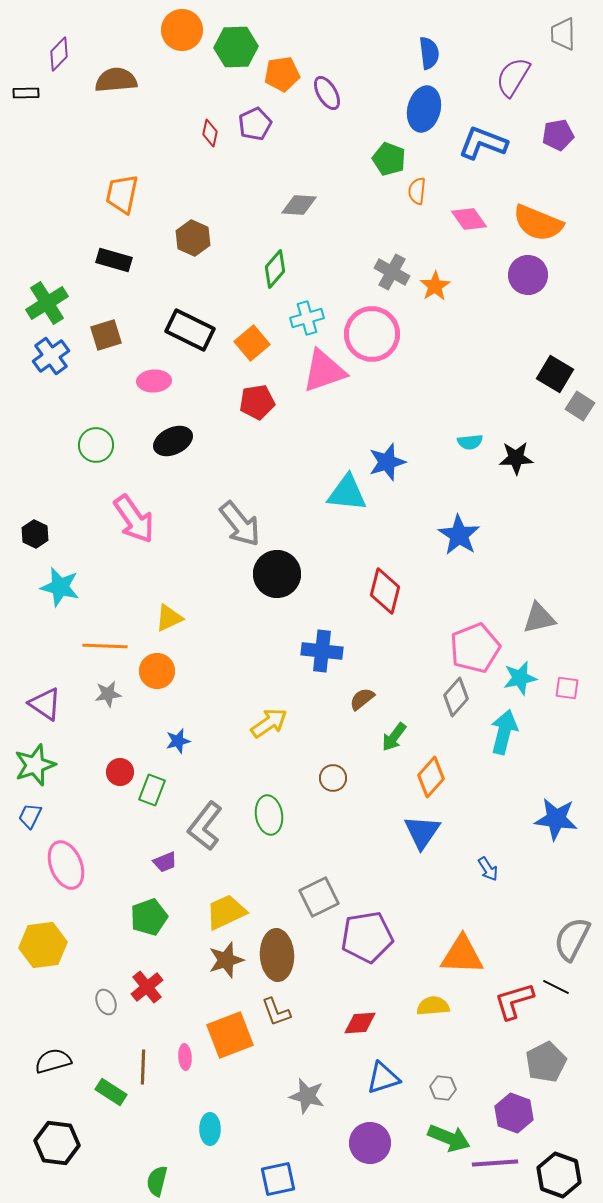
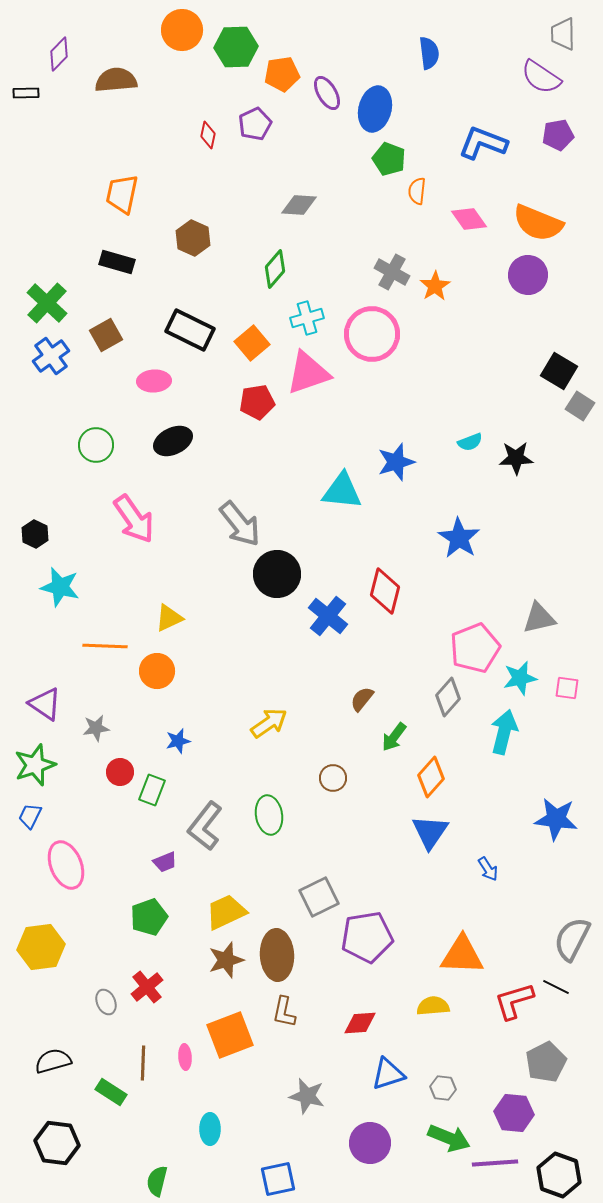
purple semicircle at (513, 77): moved 28 px right; rotated 87 degrees counterclockwise
blue ellipse at (424, 109): moved 49 px left
red diamond at (210, 133): moved 2 px left, 2 px down
black rectangle at (114, 260): moved 3 px right, 2 px down
green cross at (47, 303): rotated 15 degrees counterclockwise
brown square at (106, 335): rotated 12 degrees counterclockwise
pink triangle at (324, 371): moved 16 px left, 2 px down
black square at (555, 374): moved 4 px right, 3 px up
cyan semicircle at (470, 442): rotated 15 degrees counterclockwise
blue star at (387, 462): moved 9 px right
cyan triangle at (347, 493): moved 5 px left, 2 px up
blue star at (459, 535): moved 3 px down
blue cross at (322, 651): moved 6 px right, 35 px up; rotated 33 degrees clockwise
gray star at (108, 694): moved 12 px left, 34 px down
gray diamond at (456, 697): moved 8 px left
brown semicircle at (362, 699): rotated 12 degrees counterclockwise
blue triangle at (422, 832): moved 8 px right
yellow hexagon at (43, 945): moved 2 px left, 2 px down
brown L-shape at (276, 1012): moved 8 px right; rotated 32 degrees clockwise
brown line at (143, 1067): moved 4 px up
blue triangle at (383, 1078): moved 5 px right, 4 px up
purple hexagon at (514, 1113): rotated 15 degrees counterclockwise
